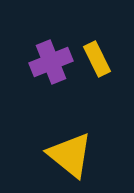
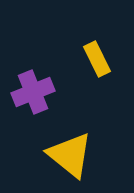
purple cross: moved 18 px left, 30 px down
